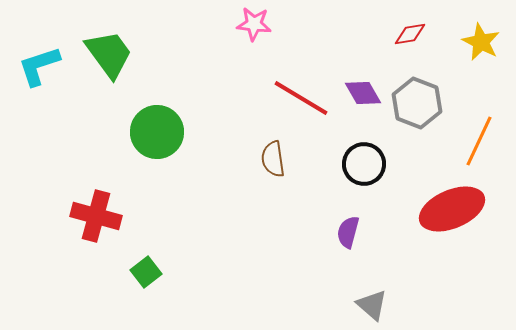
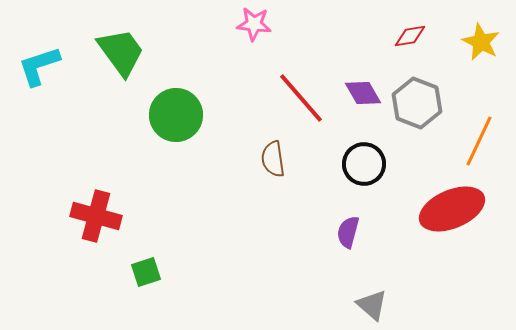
red diamond: moved 2 px down
green trapezoid: moved 12 px right, 2 px up
red line: rotated 18 degrees clockwise
green circle: moved 19 px right, 17 px up
green square: rotated 20 degrees clockwise
